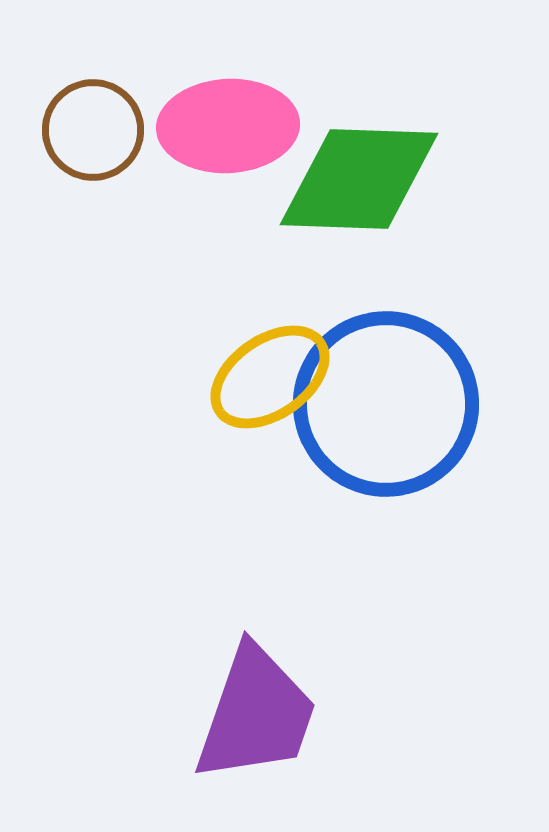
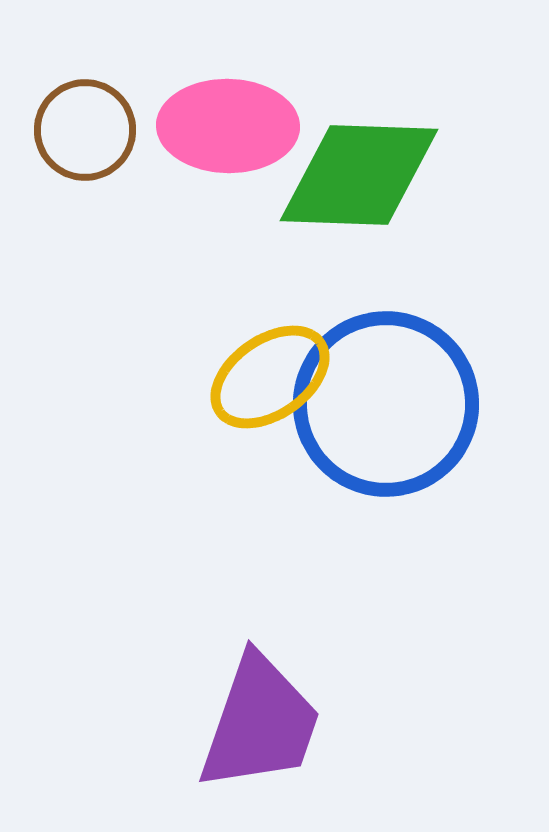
pink ellipse: rotated 4 degrees clockwise
brown circle: moved 8 px left
green diamond: moved 4 px up
purple trapezoid: moved 4 px right, 9 px down
